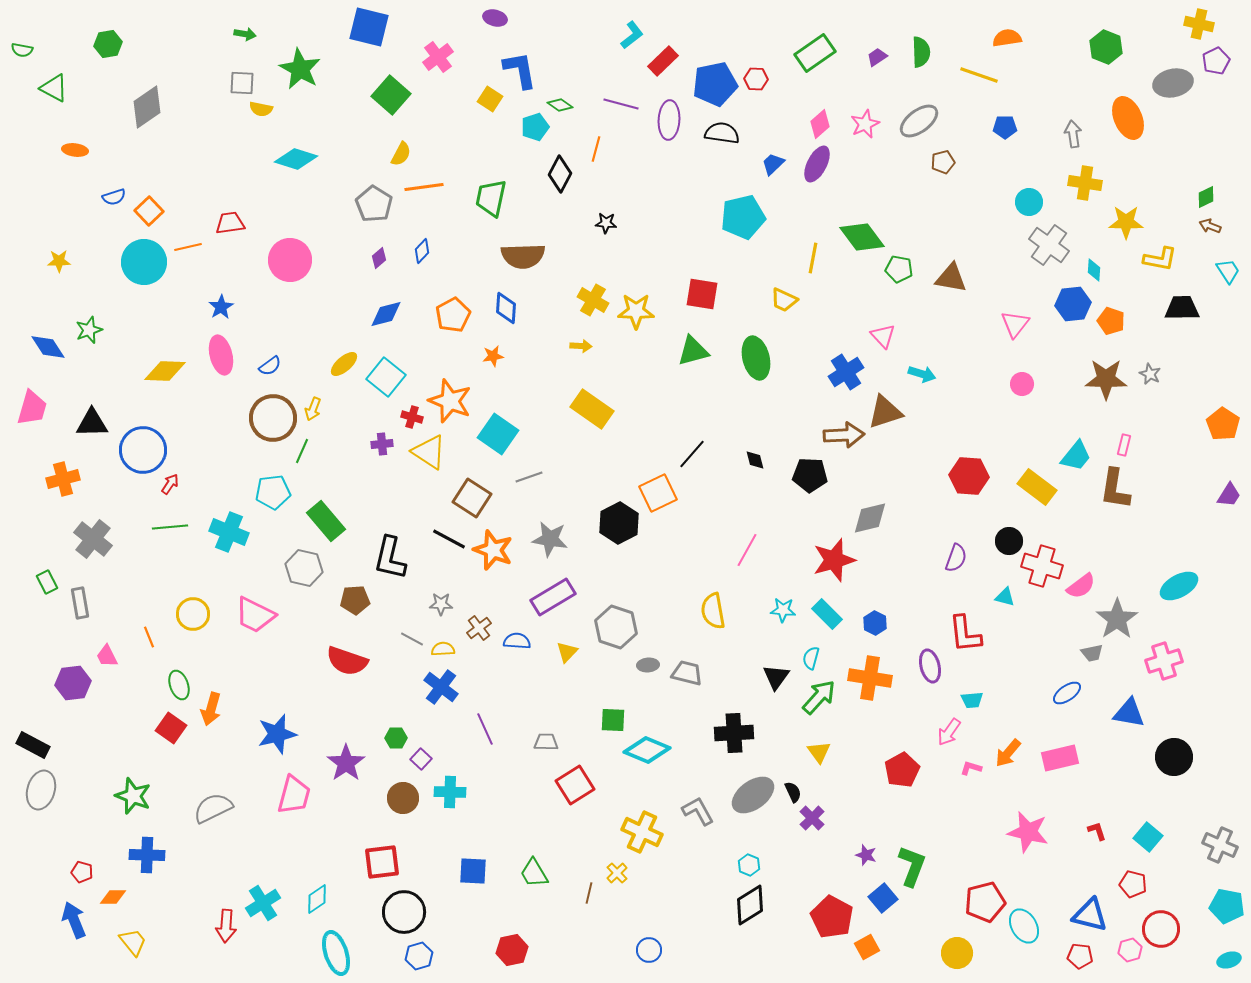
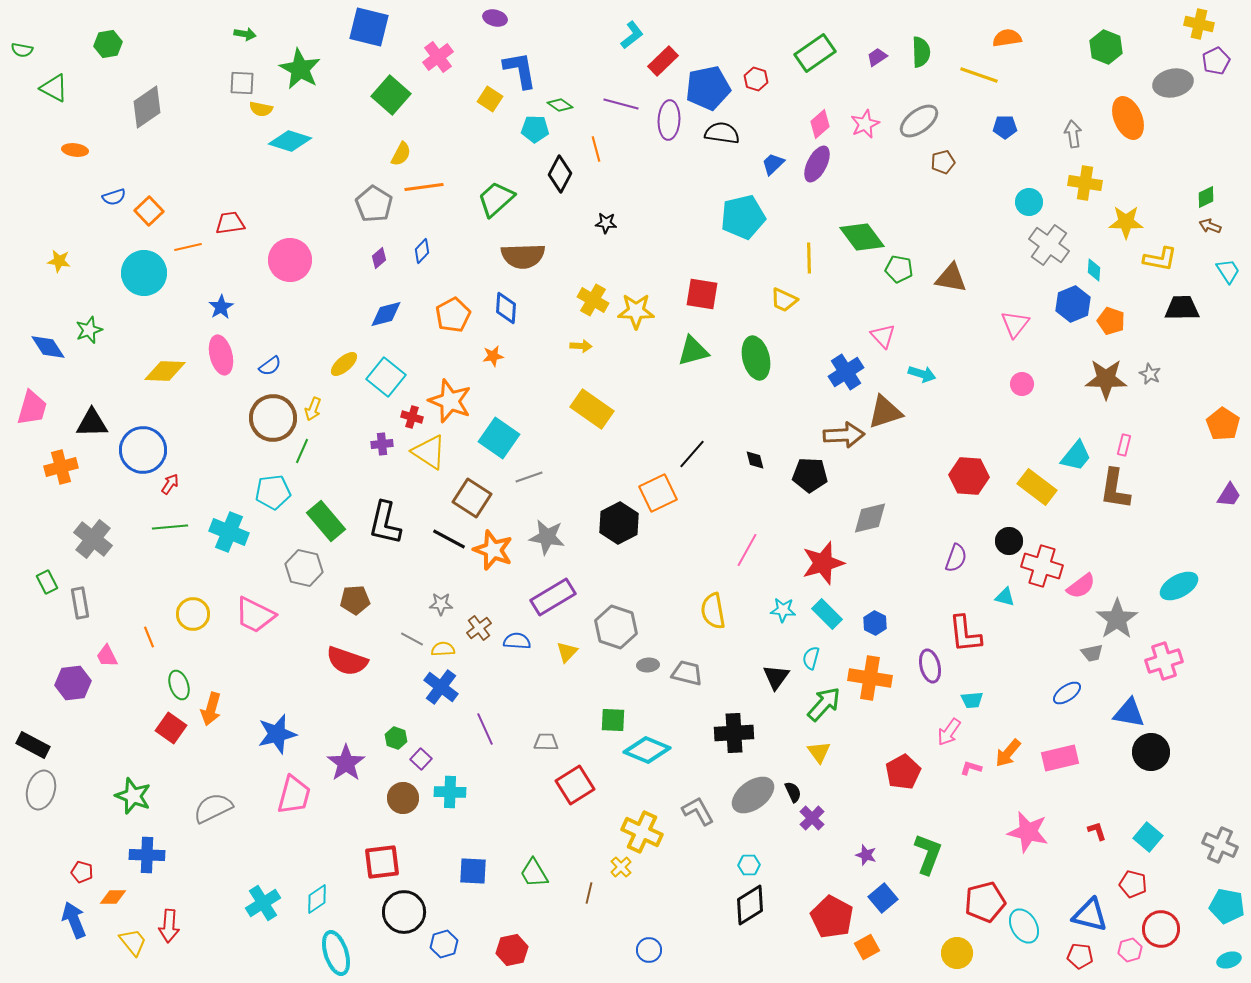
red hexagon at (756, 79): rotated 15 degrees clockwise
blue pentagon at (715, 84): moved 7 px left, 4 px down
cyan pentagon at (535, 127): moved 2 px down; rotated 20 degrees clockwise
orange line at (596, 149): rotated 30 degrees counterclockwise
cyan diamond at (296, 159): moved 6 px left, 18 px up
green trapezoid at (491, 198): moved 5 px right, 1 px down; rotated 36 degrees clockwise
yellow line at (813, 258): moved 4 px left; rotated 12 degrees counterclockwise
yellow star at (59, 261): rotated 10 degrees clockwise
cyan circle at (144, 262): moved 11 px down
blue hexagon at (1073, 304): rotated 16 degrees counterclockwise
cyan square at (498, 434): moved 1 px right, 4 px down
orange cross at (63, 479): moved 2 px left, 12 px up
gray star at (550, 539): moved 3 px left, 2 px up
black L-shape at (390, 558): moved 5 px left, 35 px up
red star at (834, 560): moved 11 px left, 3 px down
green arrow at (819, 697): moved 5 px right, 7 px down
green hexagon at (396, 738): rotated 20 degrees clockwise
black circle at (1174, 757): moved 23 px left, 5 px up
red pentagon at (902, 770): moved 1 px right, 2 px down
cyan hexagon at (749, 865): rotated 25 degrees counterclockwise
green L-shape at (912, 866): moved 16 px right, 12 px up
yellow cross at (617, 873): moved 4 px right, 6 px up
red arrow at (226, 926): moved 57 px left
blue hexagon at (419, 956): moved 25 px right, 12 px up
